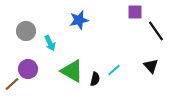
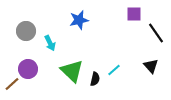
purple square: moved 1 px left, 2 px down
black line: moved 2 px down
green triangle: rotated 15 degrees clockwise
